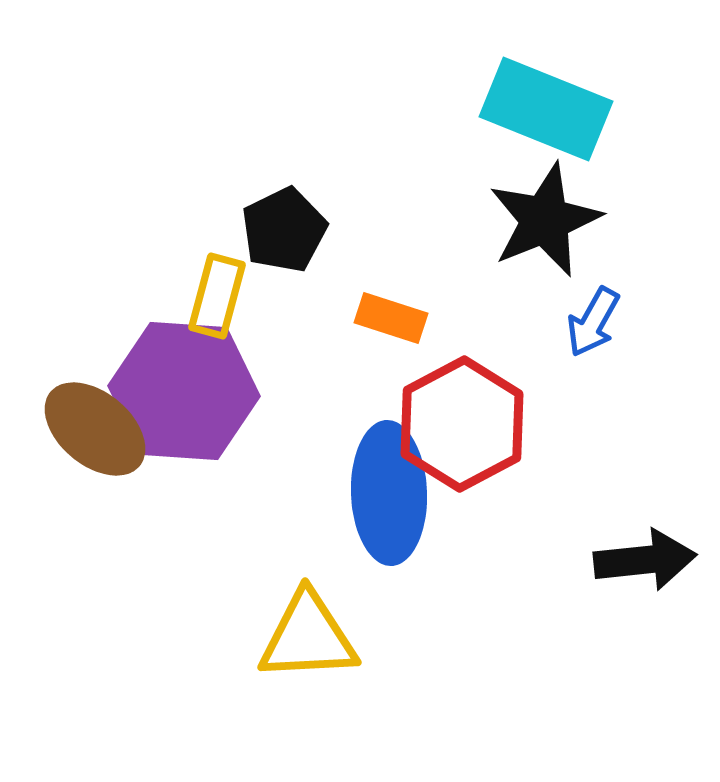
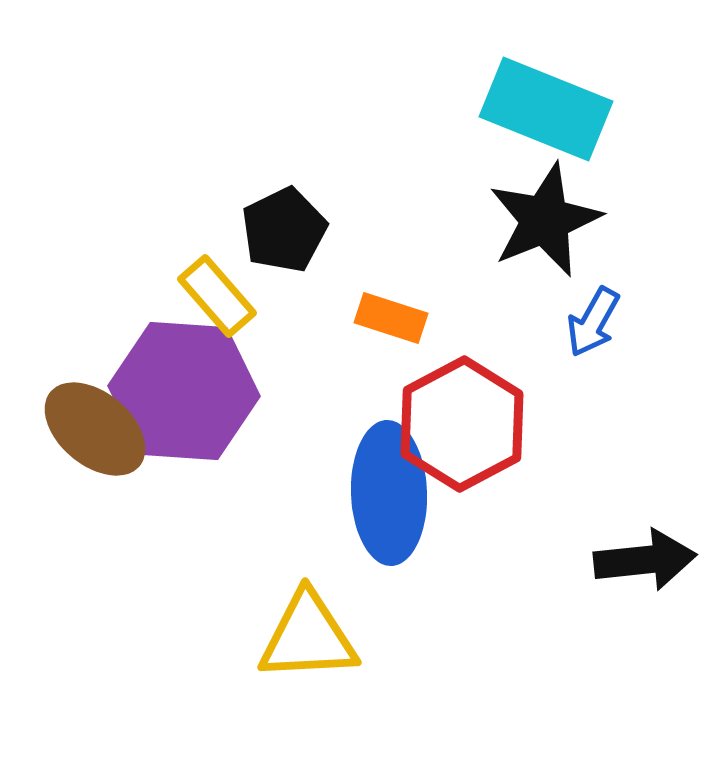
yellow rectangle: rotated 56 degrees counterclockwise
